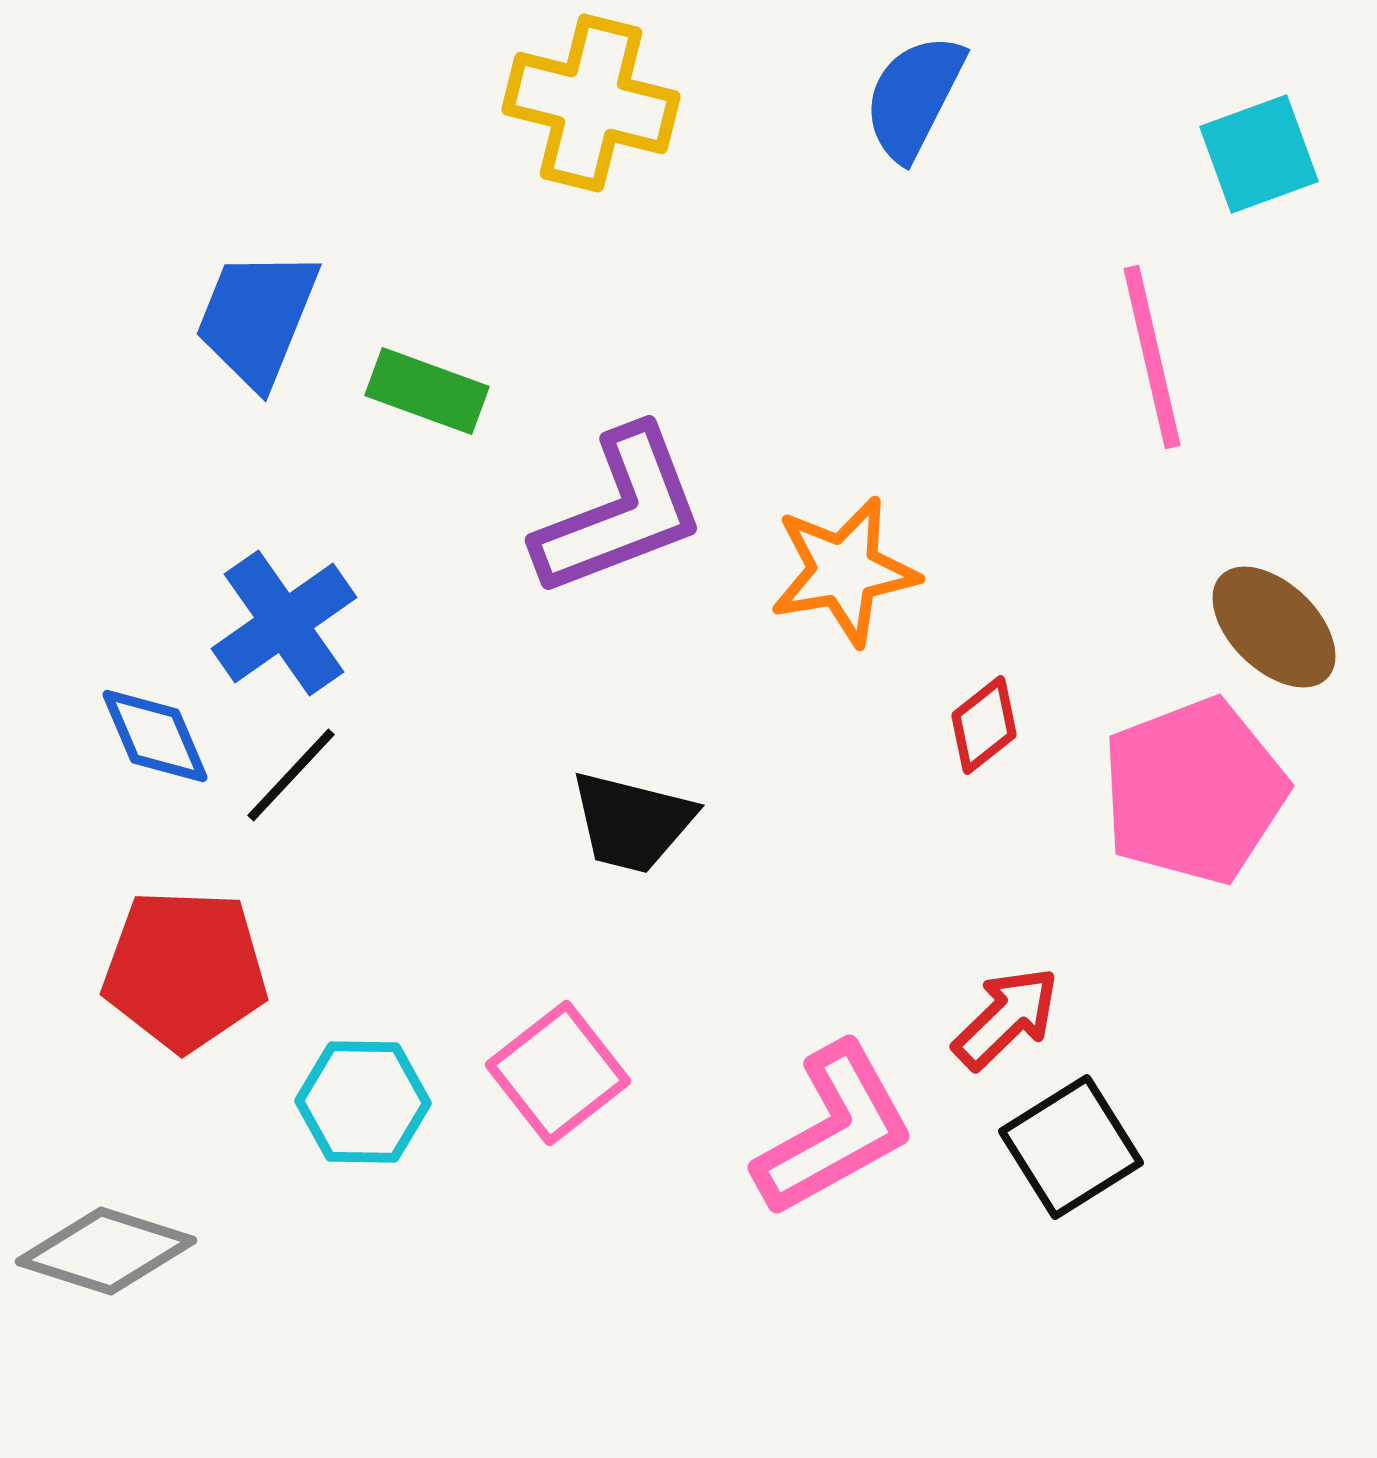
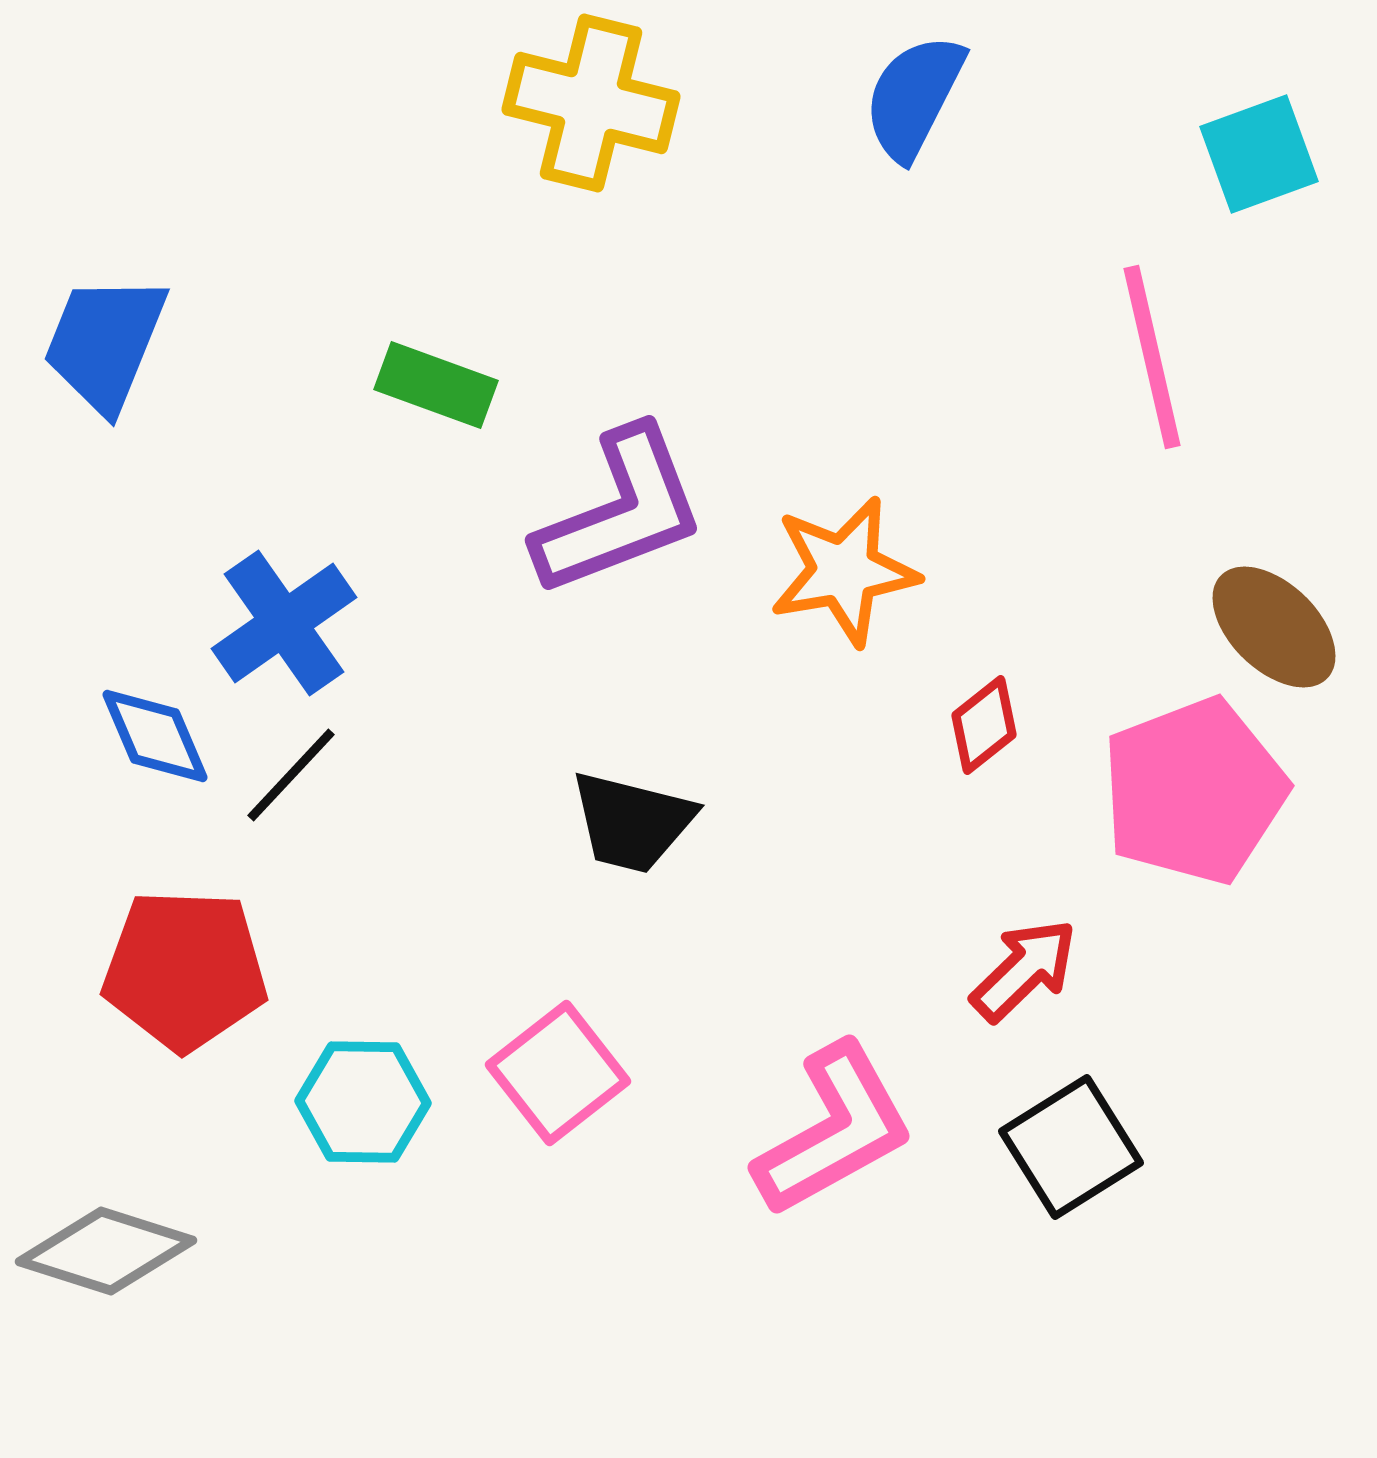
blue trapezoid: moved 152 px left, 25 px down
green rectangle: moved 9 px right, 6 px up
red arrow: moved 18 px right, 48 px up
